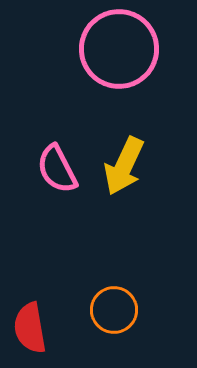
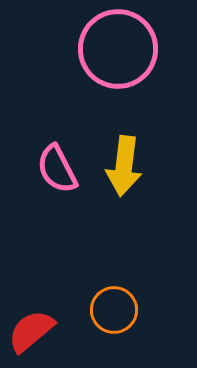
pink circle: moved 1 px left
yellow arrow: rotated 18 degrees counterclockwise
red semicircle: moved 1 px right, 3 px down; rotated 60 degrees clockwise
